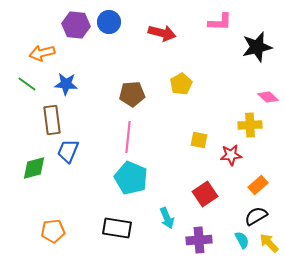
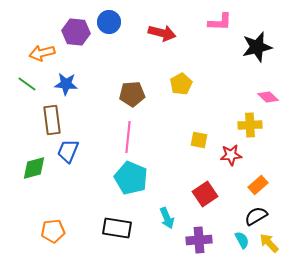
purple hexagon: moved 7 px down
